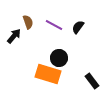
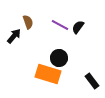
purple line: moved 6 px right
